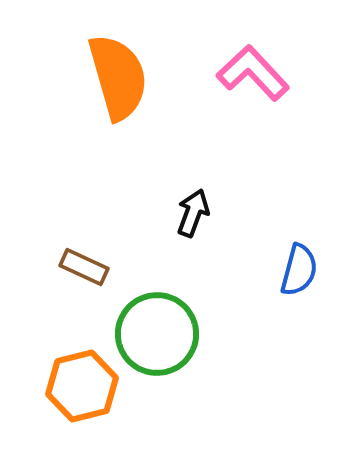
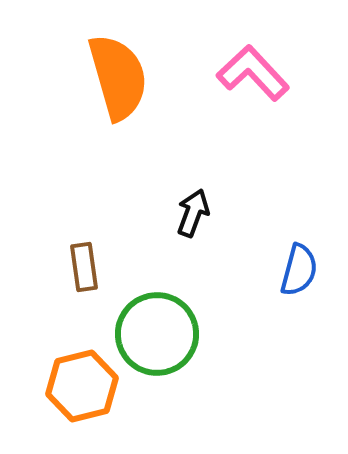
brown rectangle: rotated 57 degrees clockwise
